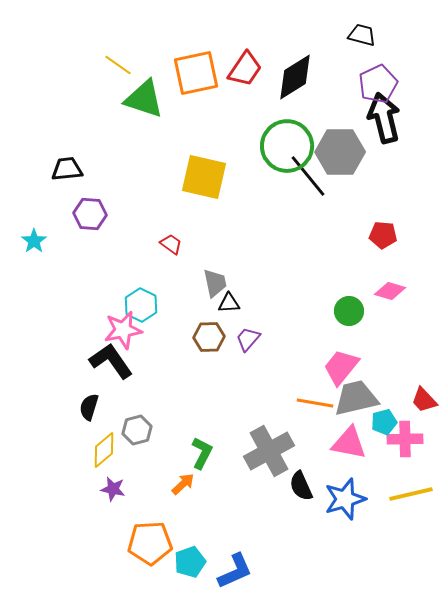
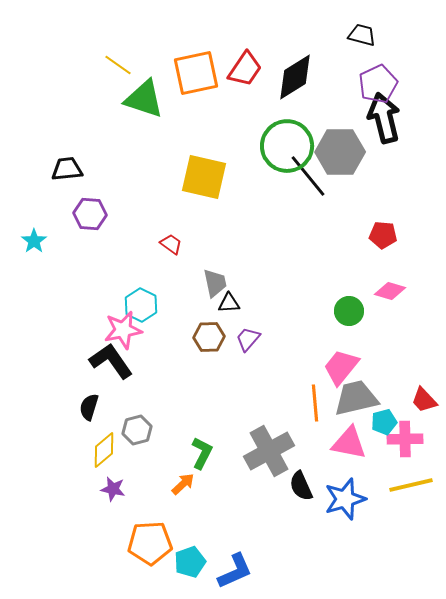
orange line at (315, 403): rotated 75 degrees clockwise
yellow line at (411, 494): moved 9 px up
